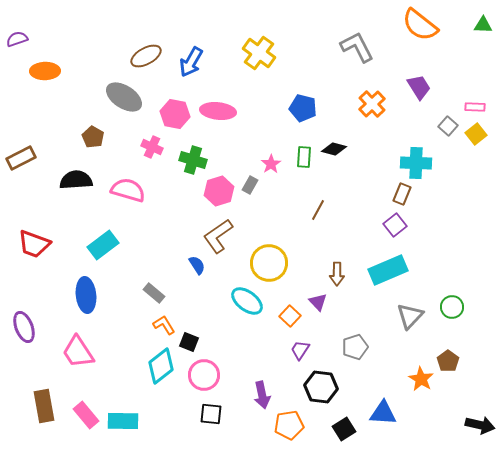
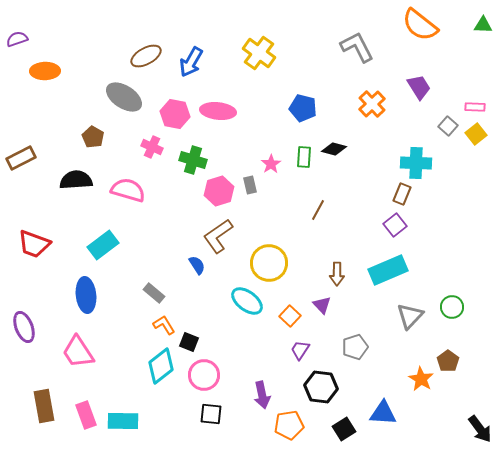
gray rectangle at (250, 185): rotated 42 degrees counterclockwise
purple triangle at (318, 302): moved 4 px right, 3 px down
pink rectangle at (86, 415): rotated 20 degrees clockwise
black arrow at (480, 425): moved 4 px down; rotated 40 degrees clockwise
